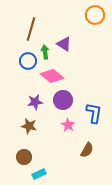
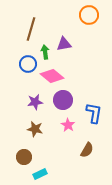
orange circle: moved 6 px left
purple triangle: rotated 42 degrees counterclockwise
blue circle: moved 3 px down
brown star: moved 6 px right, 3 px down
cyan rectangle: moved 1 px right
